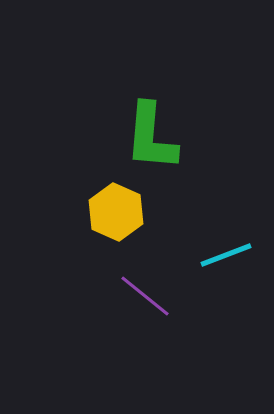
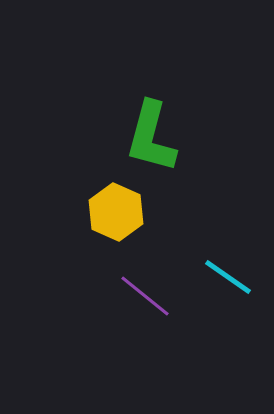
green L-shape: rotated 10 degrees clockwise
cyan line: moved 2 px right, 22 px down; rotated 56 degrees clockwise
